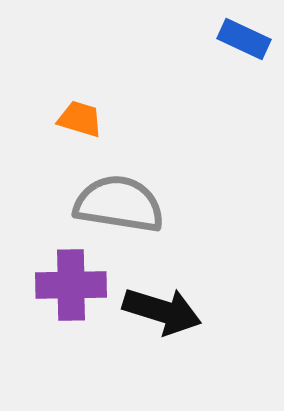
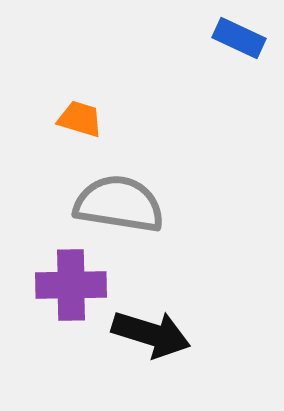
blue rectangle: moved 5 px left, 1 px up
black arrow: moved 11 px left, 23 px down
